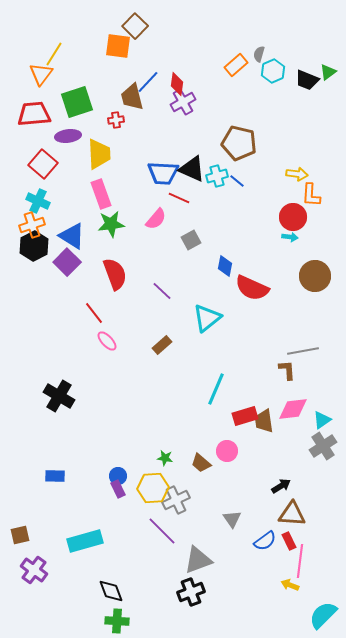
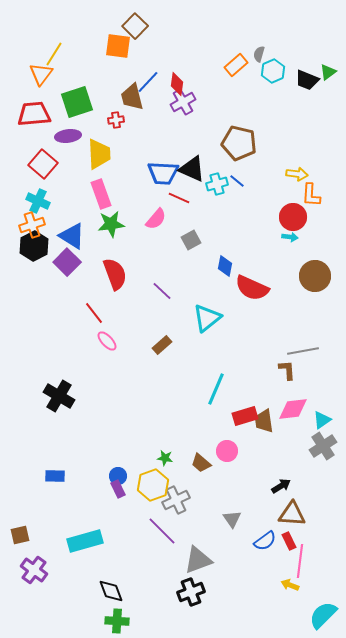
cyan cross at (217, 176): moved 8 px down
yellow hexagon at (153, 488): moved 3 px up; rotated 16 degrees counterclockwise
